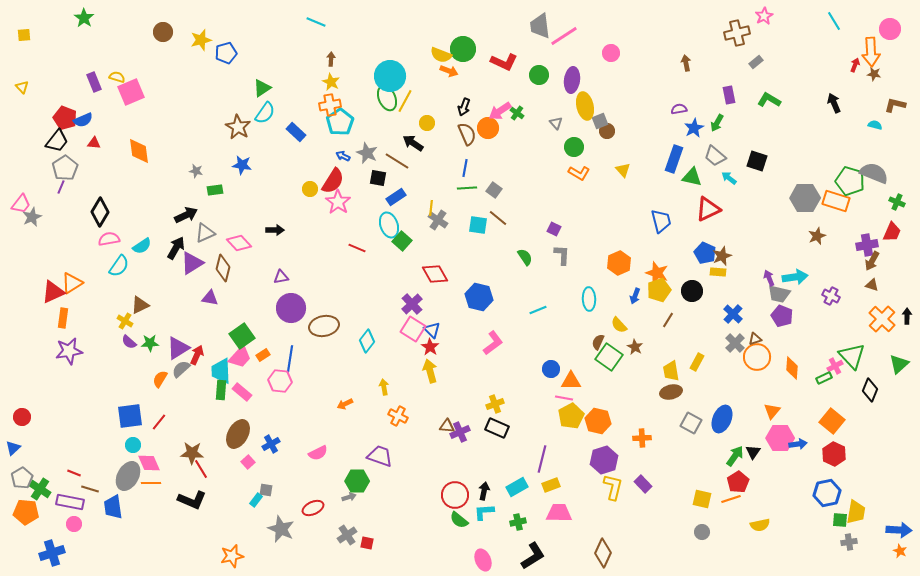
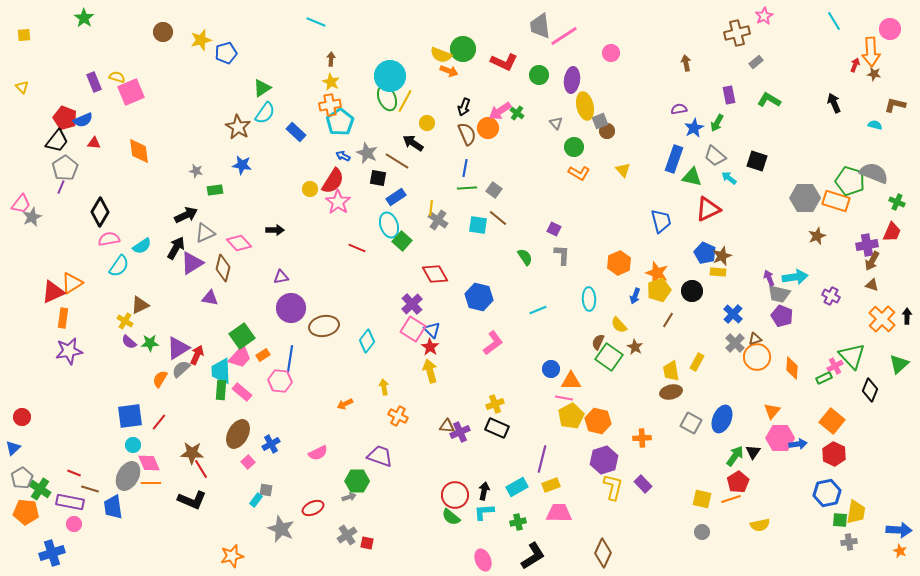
green semicircle at (459, 520): moved 8 px left, 3 px up
